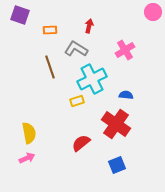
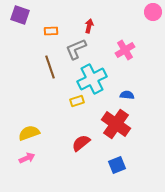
orange rectangle: moved 1 px right, 1 px down
gray L-shape: rotated 55 degrees counterclockwise
blue semicircle: moved 1 px right
yellow semicircle: rotated 100 degrees counterclockwise
